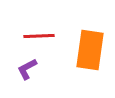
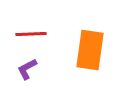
red line: moved 8 px left, 2 px up
